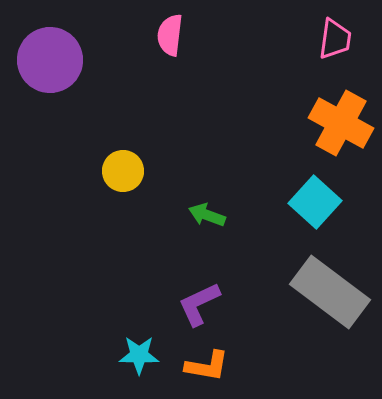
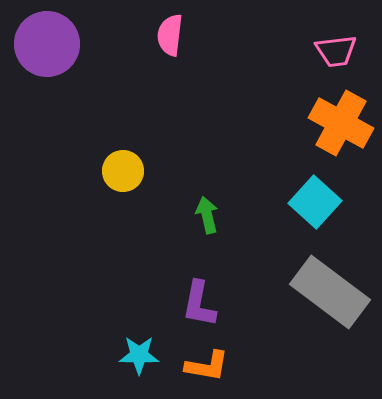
pink trapezoid: moved 1 px right, 12 px down; rotated 75 degrees clockwise
purple circle: moved 3 px left, 16 px up
green arrow: rotated 57 degrees clockwise
purple L-shape: rotated 54 degrees counterclockwise
